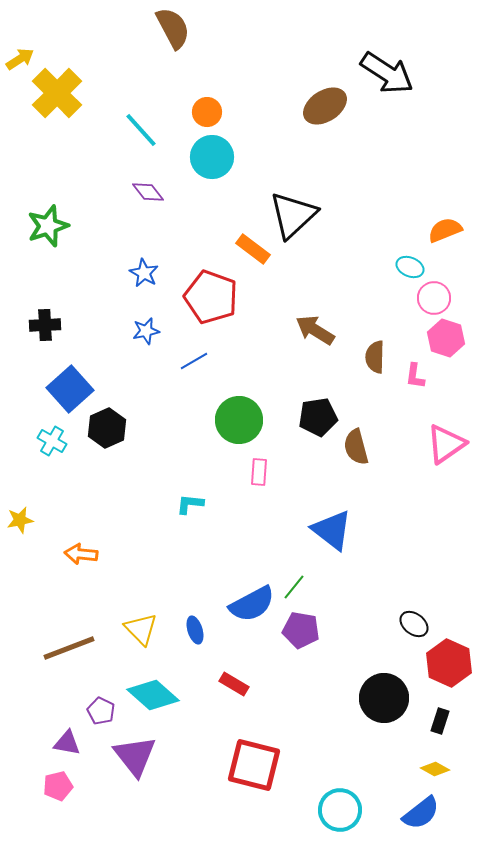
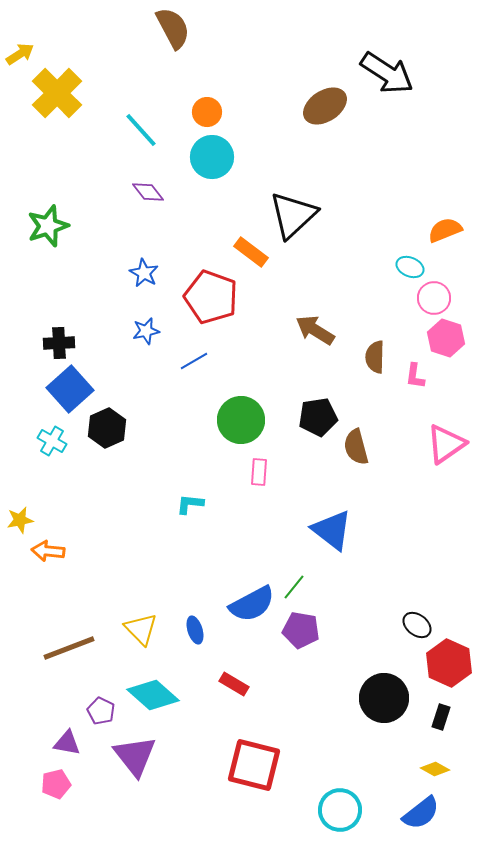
yellow arrow at (20, 59): moved 5 px up
orange rectangle at (253, 249): moved 2 px left, 3 px down
black cross at (45, 325): moved 14 px right, 18 px down
green circle at (239, 420): moved 2 px right
orange arrow at (81, 554): moved 33 px left, 3 px up
black ellipse at (414, 624): moved 3 px right, 1 px down
black rectangle at (440, 721): moved 1 px right, 4 px up
pink pentagon at (58, 786): moved 2 px left, 2 px up
